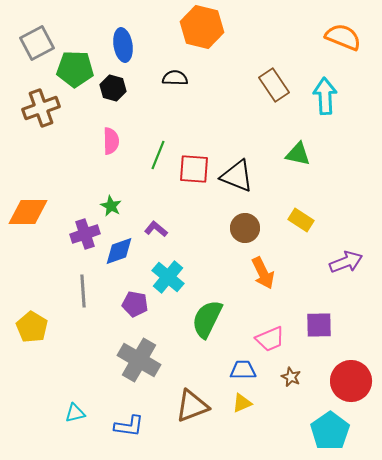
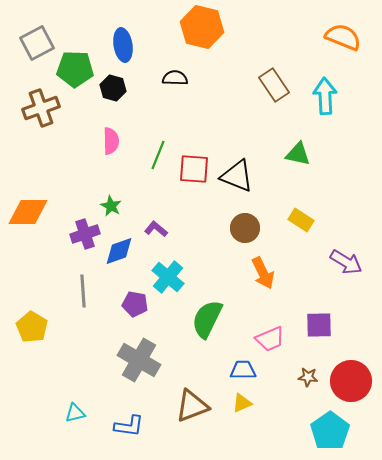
purple arrow: rotated 52 degrees clockwise
brown star: moved 17 px right; rotated 18 degrees counterclockwise
